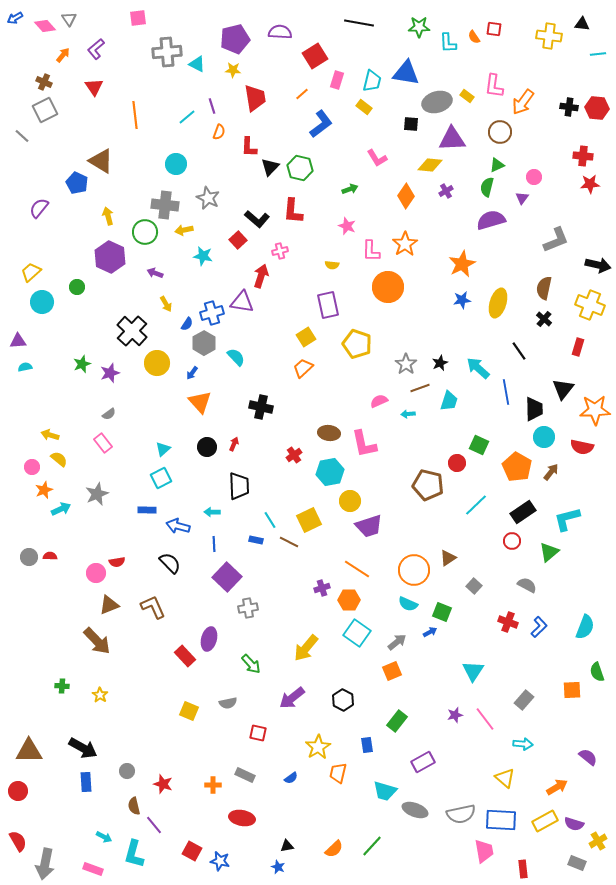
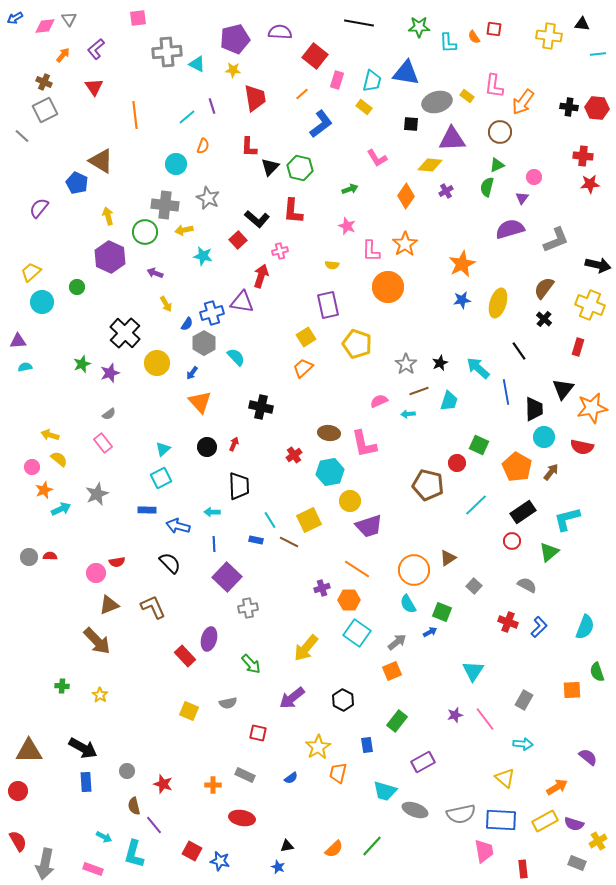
pink diamond at (45, 26): rotated 55 degrees counterclockwise
red square at (315, 56): rotated 20 degrees counterclockwise
orange semicircle at (219, 132): moved 16 px left, 14 px down
purple semicircle at (491, 220): moved 19 px right, 9 px down
brown semicircle at (544, 288): rotated 25 degrees clockwise
black cross at (132, 331): moved 7 px left, 2 px down
brown line at (420, 388): moved 1 px left, 3 px down
orange star at (595, 410): moved 3 px left, 2 px up; rotated 8 degrees counterclockwise
cyan semicircle at (408, 604): rotated 36 degrees clockwise
gray rectangle at (524, 700): rotated 12 degrees counterclockwise
